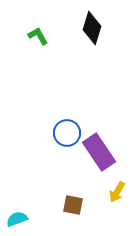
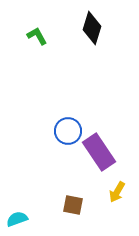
green L-shape: moved 1 px left
blue circle: moved 1 px right, 2 px up
